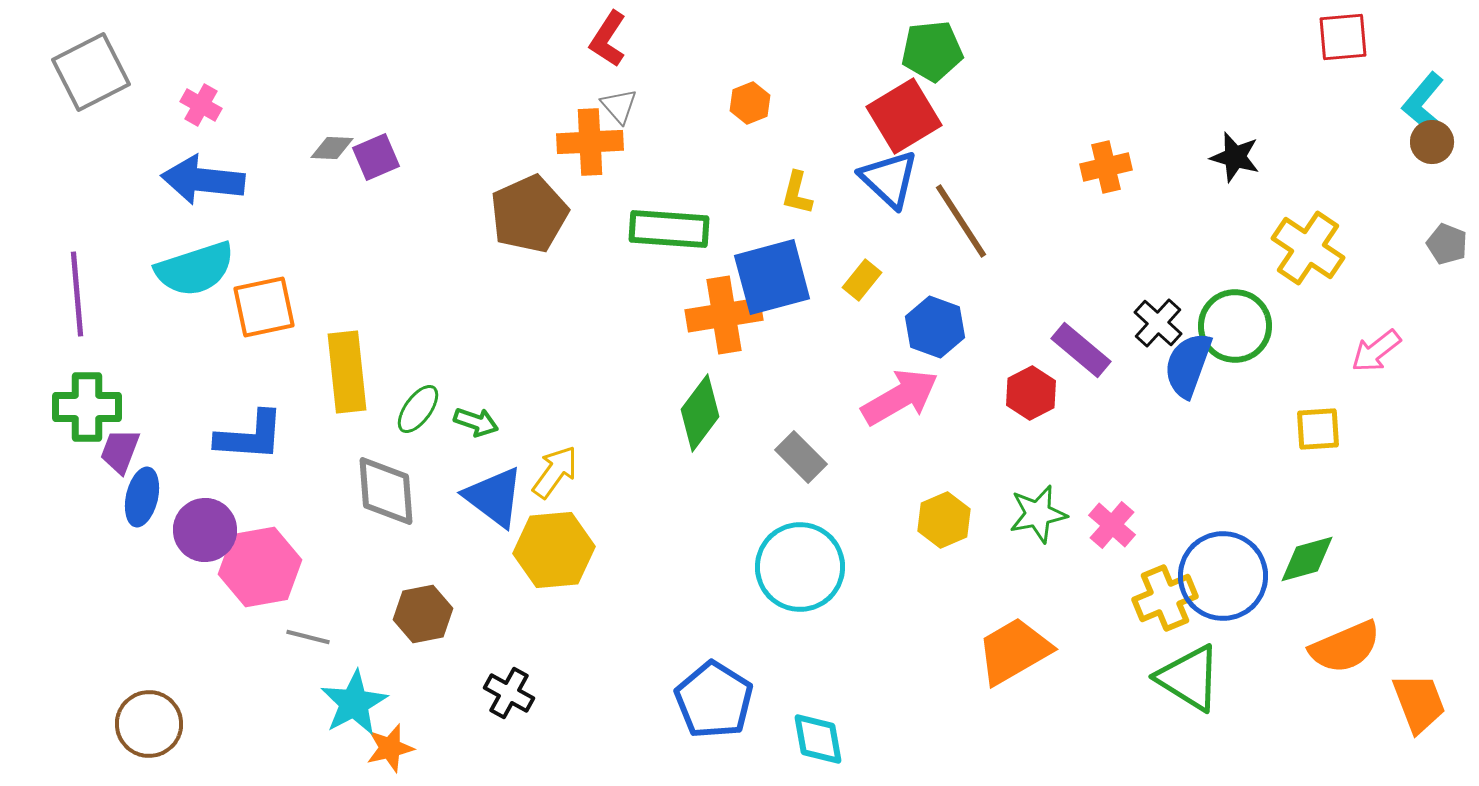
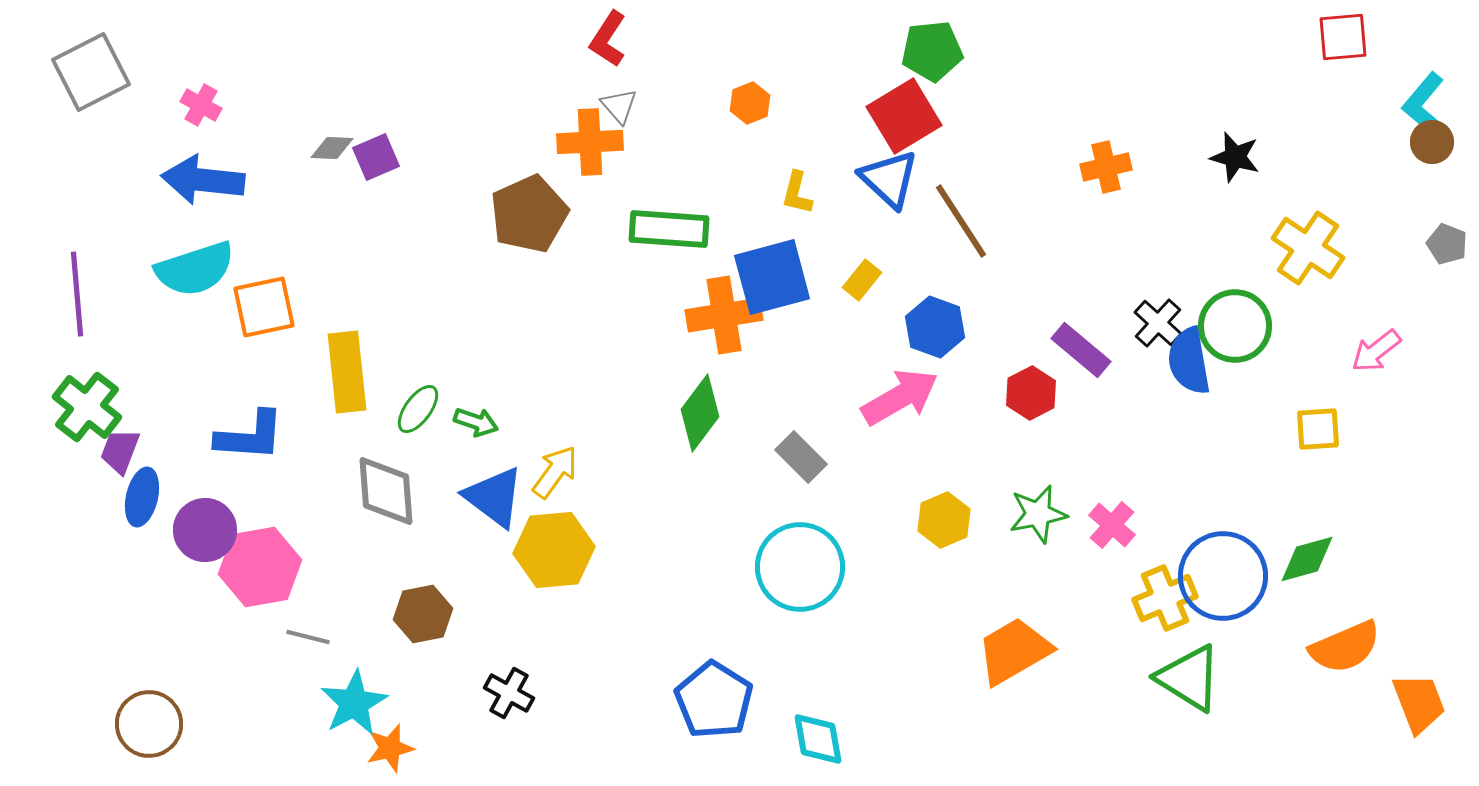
blue semicircle at (1188, 365): moved 1 px right, 4 px up; rotated 30 degrees counterclockwise
green cross at (87, 407): rotated 38 degrees clockwise
